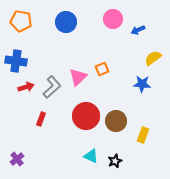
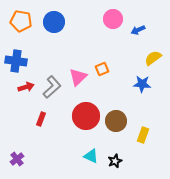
blue circle: moved 12 px left
